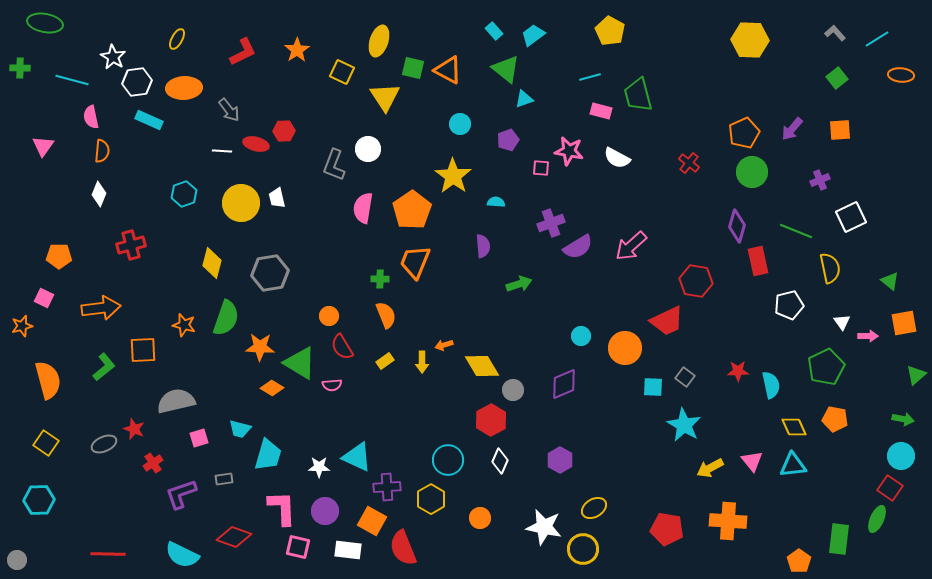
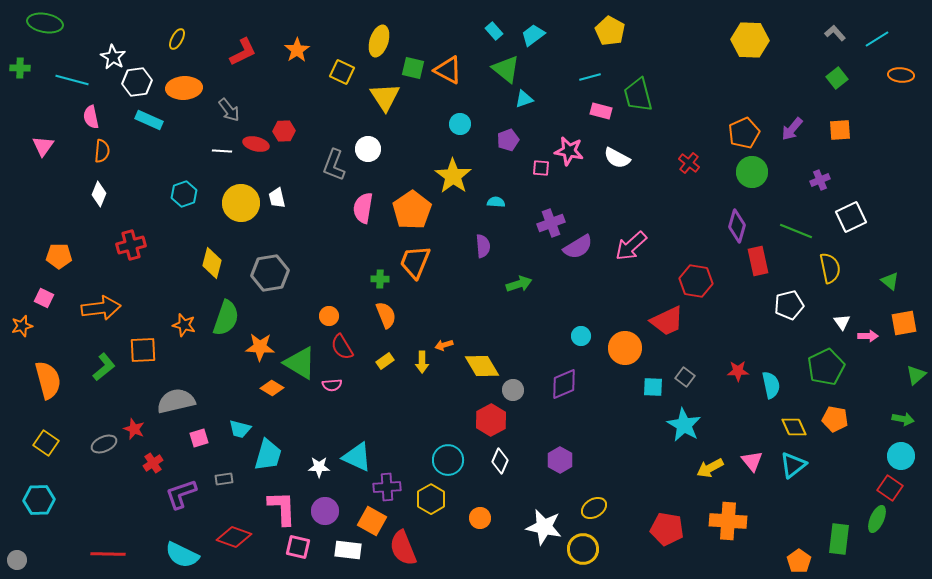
cyan triangle at (793, 465): rotated 32 degrees counterclockwise
